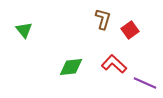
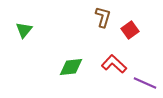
brown L-shape: moved 2 px up
green triangle: rotated 18 degrees clockwise
